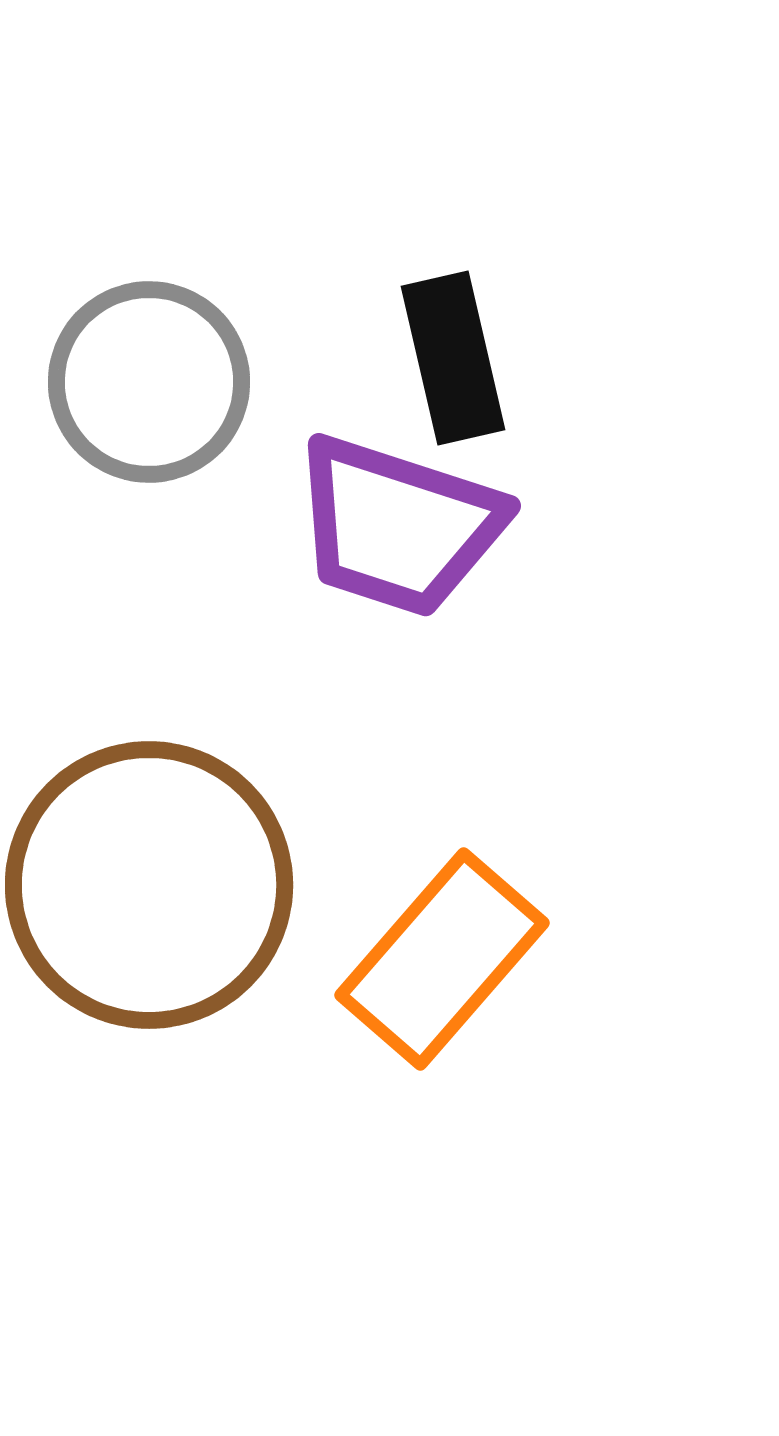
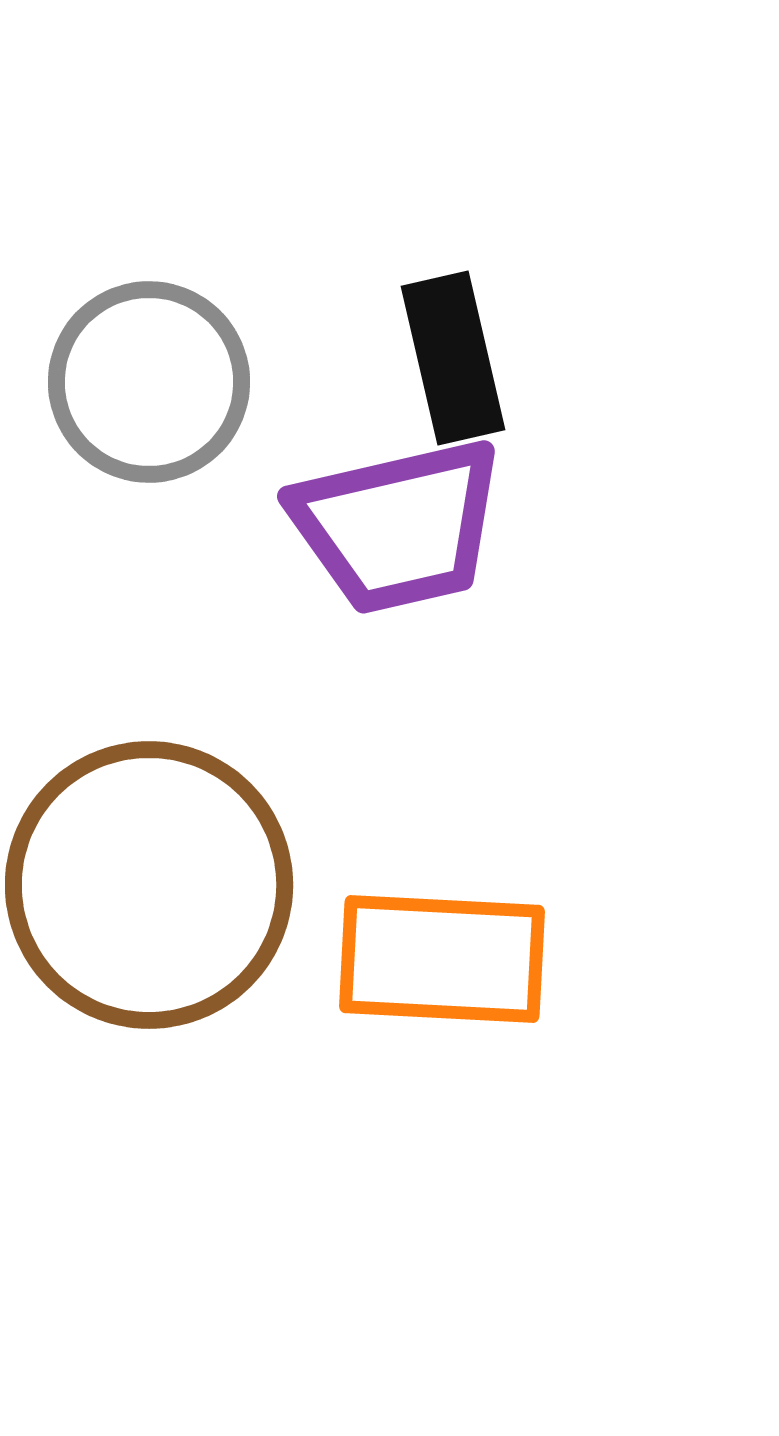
purple trapezoid: rotated 31 degrees counterclockwise
orange rectangle: rotated 52 degrees clockwise
